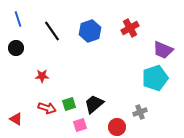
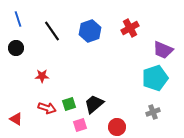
gray cross: moved 13 px right
